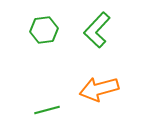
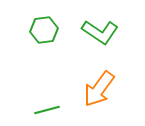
green L-shape: moved 3 px right, 2 px down; rotated 99 degrees counterclockwise
orange arrow: rotated 39 degrees counterclockwise
